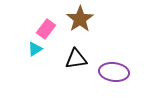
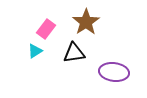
brown star: moved 6 px right, 3 px down
cyan triangle: moved 2 px down
black triangle: moved 2 px left, 6 px up
